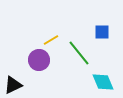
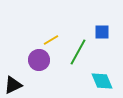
green line: moved 1 px left, 1 px up; rotated 68 degrees clockwise
cyan diamond: moved 1 px left, 1 px up
